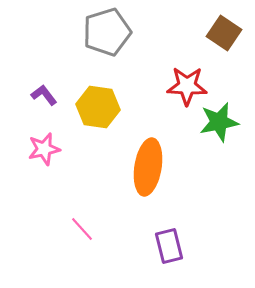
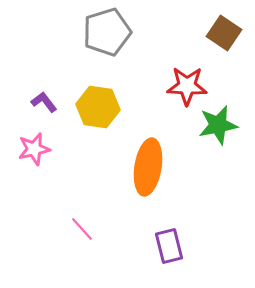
purple L-shape: moved 7 px down
green star: moved 1 px left, 3 px down
pink star: moved 10 px left
